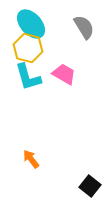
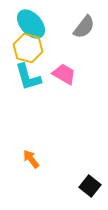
gray semicircle: rotated 70 degrees clockwise
